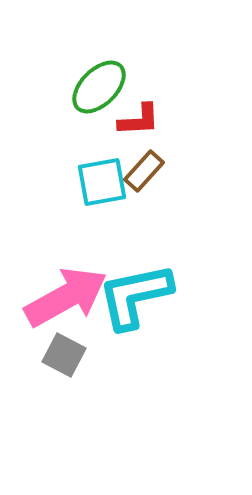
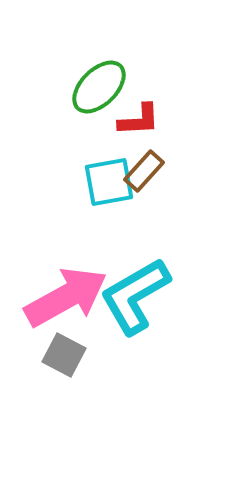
cyan square: moved 7 px right
cyan L-shape: rotated 18 degrees counterclockwise
